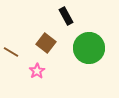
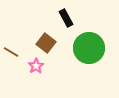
black rectangle: moved 2 px down
pink star: moved 1 px left, 5 px up
